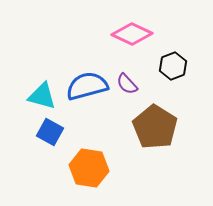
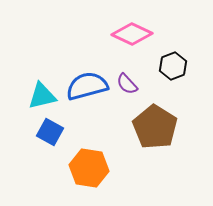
cyan triangle: rotated 28 degrees counterclockwise
